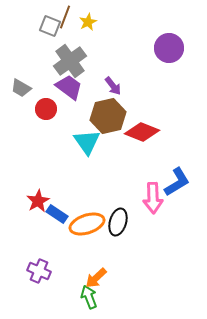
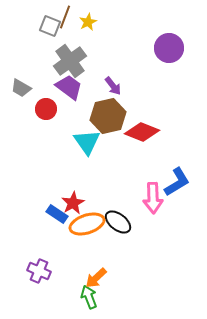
red star: moved 35 px right, 2 px down
black ellipse: rotated 68 degrees counterclockwise
